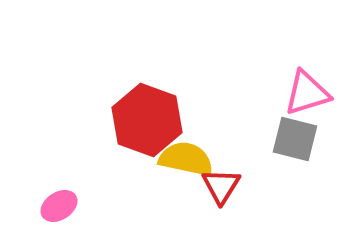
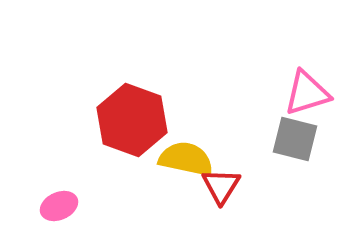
red hexagon: moved 15 px left
pink ellipse: rotated 9 degrees clockwise
